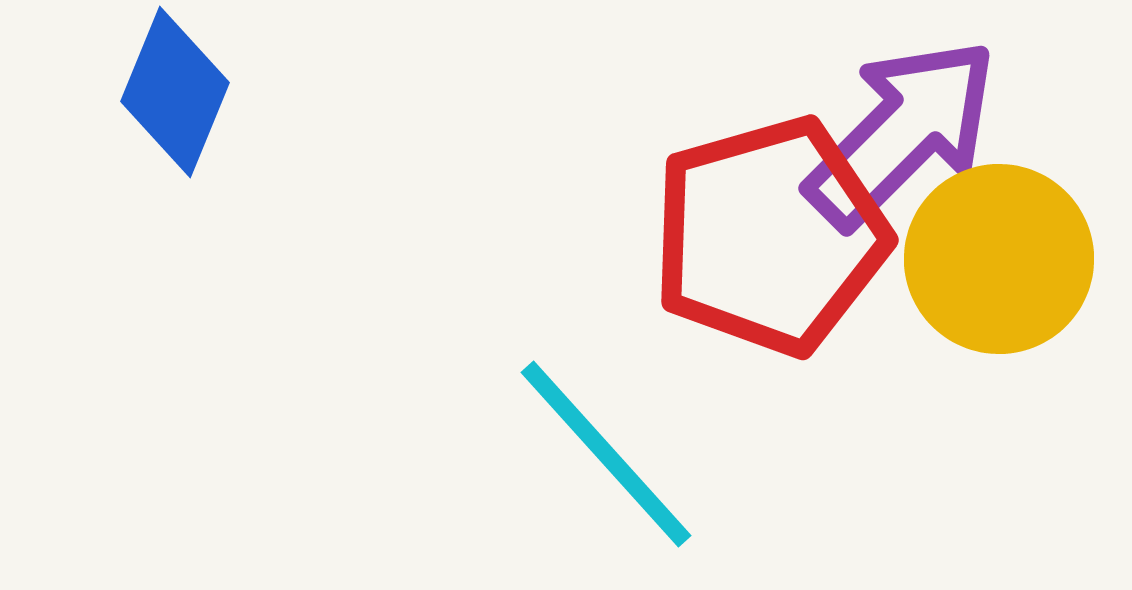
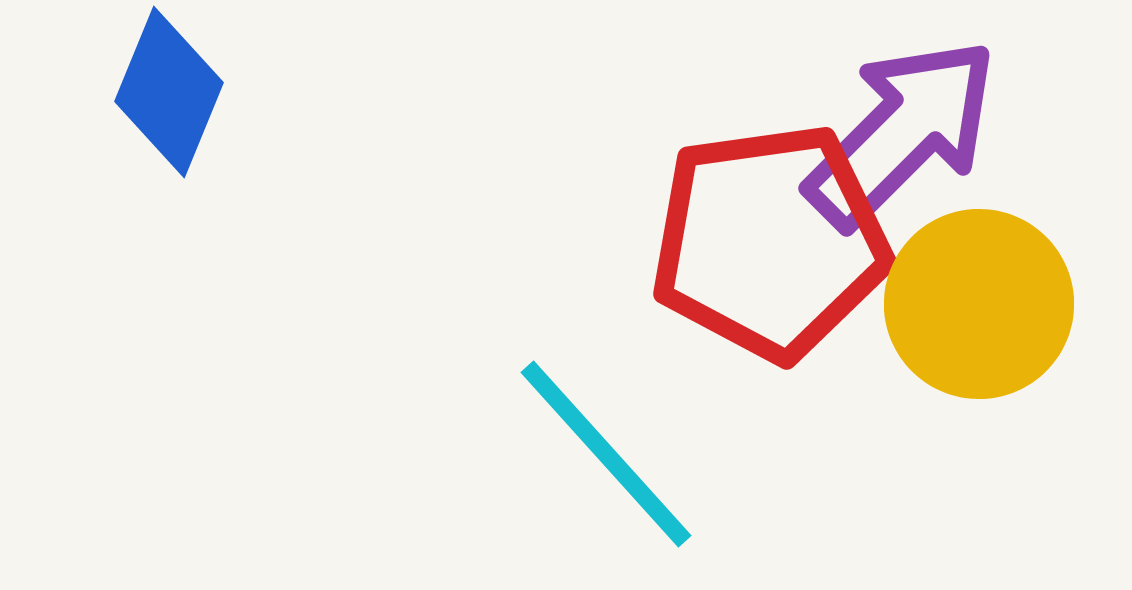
blue diamond: moved 6 px left
red pentagon: moved 6 px down; rotated 8 degrees clockwise
yellow circle: moved 20 px left, 45 px down
